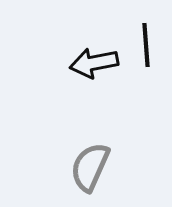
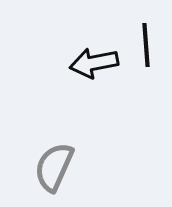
gray semicircle: moved 36 px left
